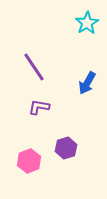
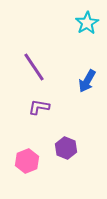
blue arrow: moved 2 px up
purple hexagon: rotated 20 degrees counterclockwise
pink hexagon: moved 2 px left
